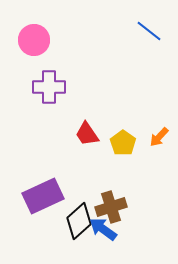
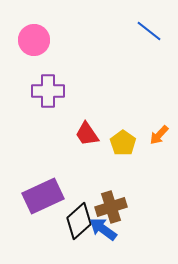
purple cross: moved 1 px left, 4 px down
orange arrow: moved 2 px up
